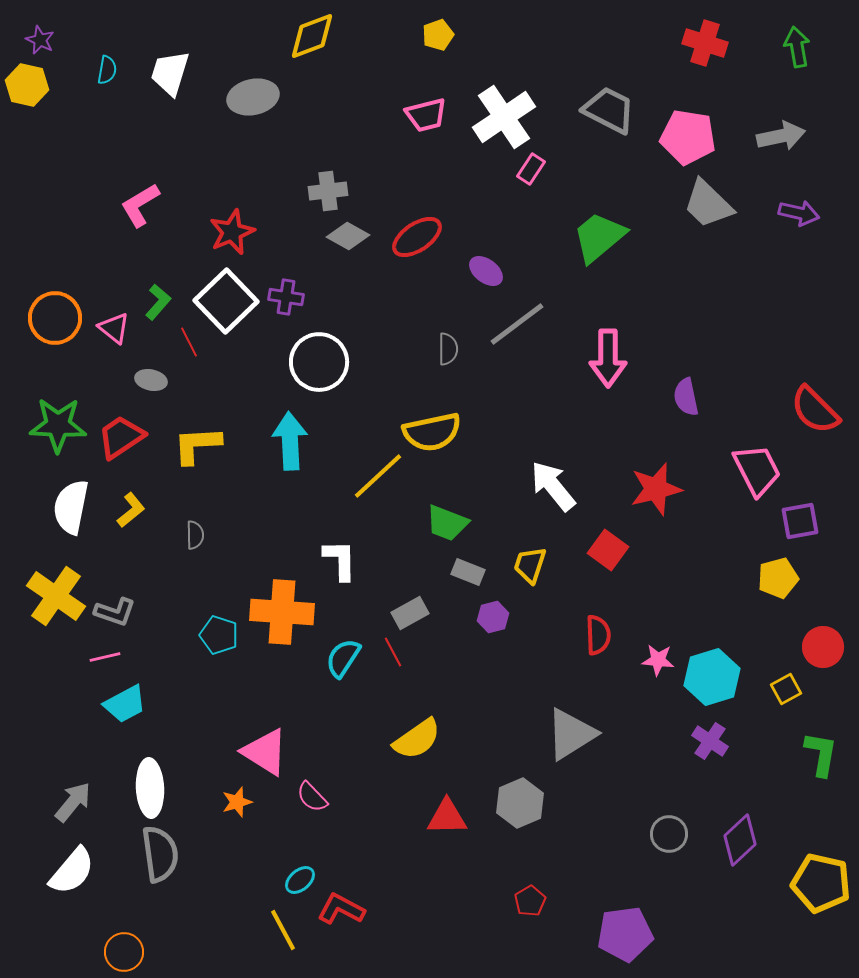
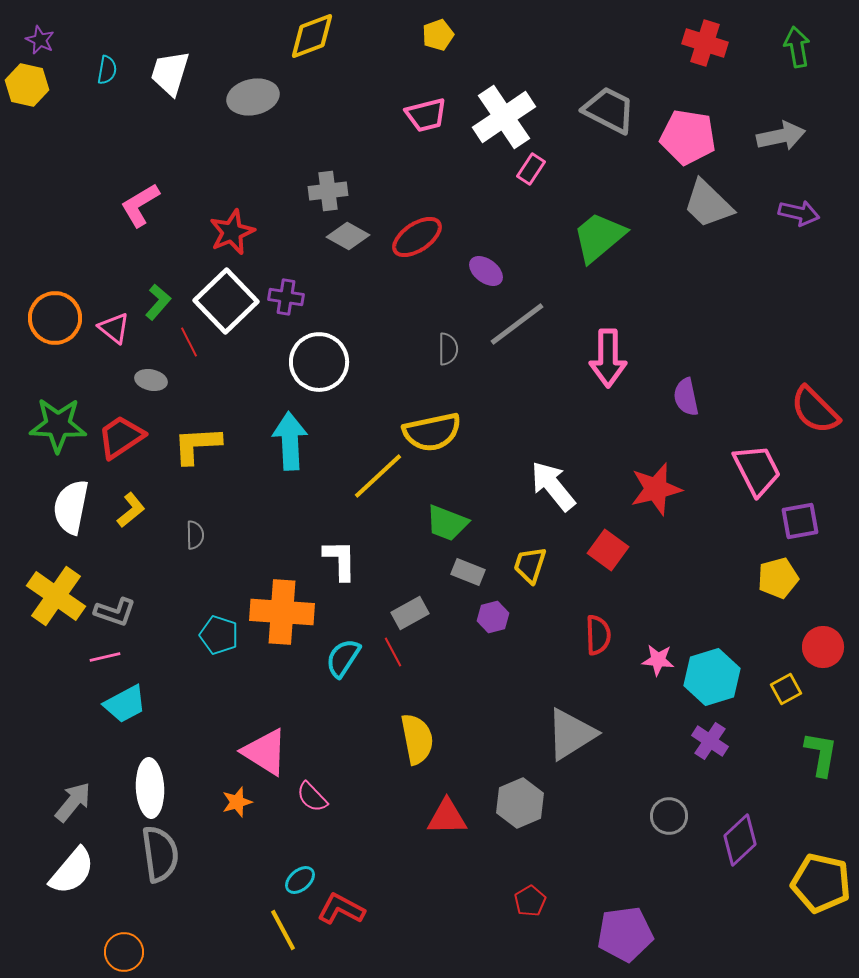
yellow semicircle at (417, 739): rotated 66 degrees counterclockwise
gray circle at (669, 834): moved 18 px up
